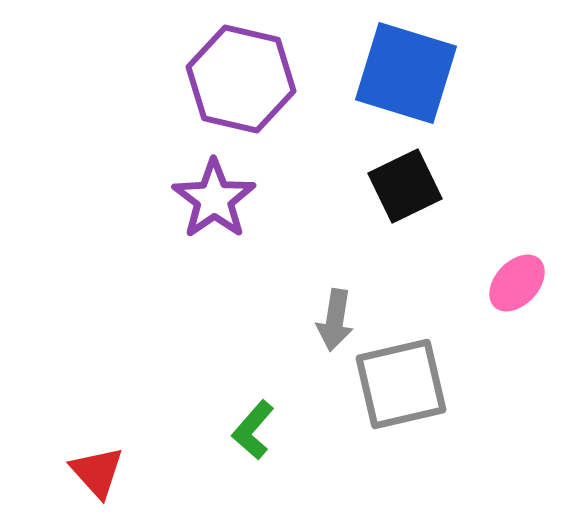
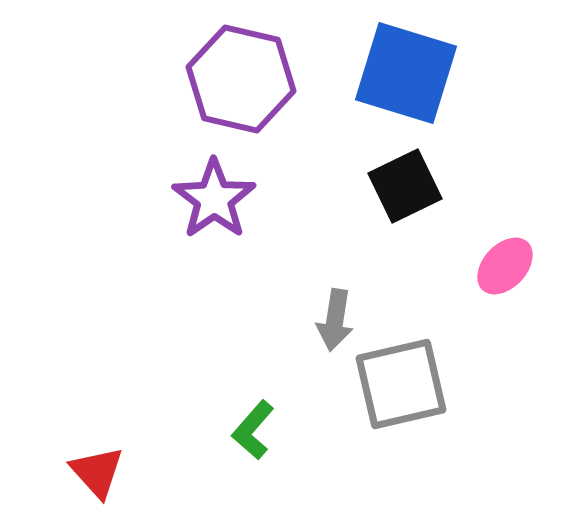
pink ellipse: moved 12 px left, 17 px up
